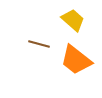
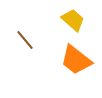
brown line: moved 14 px left, 4 px up; rotated 35 degrees clockwise
